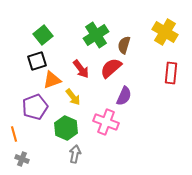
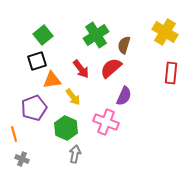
orange triangle: rotated 12 degrees clockwise
purple pentagon: moved 1 px left, 1 px down
